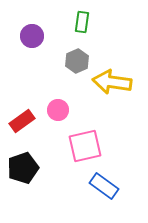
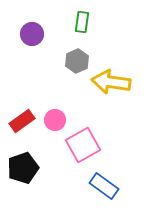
purple circle: moved 2 px up
yellow arrow: moved 1 px left
pink circle: moved 3 px left, 10 px down
pink square: moved 2 px left, 1 px up; rotated 16 degrees counterclockwise
